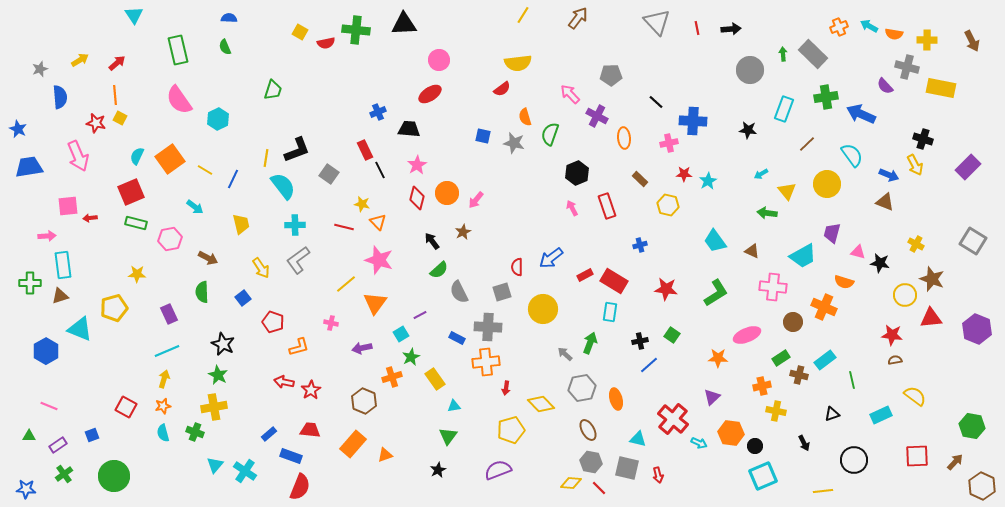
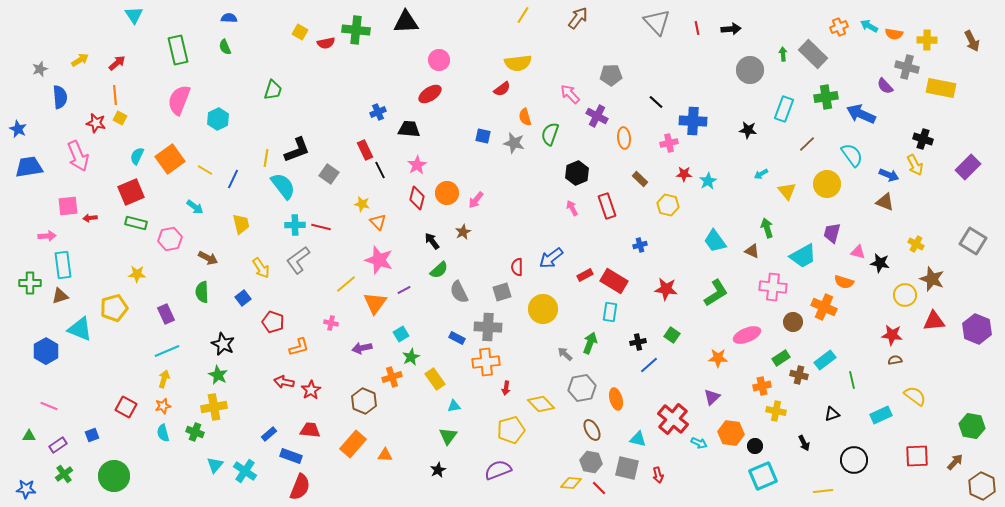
black triangle at (404, 24): moved 2 px right, 2 px up
pink semicircle at (179, 100): rotated 56 degrees clockwise
green arrow at (767, 213): moved 15 px down; rotated 66 degrees clockwise
red line at (344, 227): moved 23 px left
purple rectangle at (169, 314): moved 3 px left
purple line at (420, 315): moved 16 px left, 25 px up
red triangle at (931, 318): moved 3 px right, 3 px down
black cross at (640, 341): moved 2 px left, 1 px down
brown ellipse at (588, 430): moved 4 px right
orange triangle at (385, 455): rotated 21 degrees clockwise
